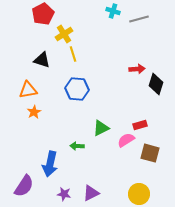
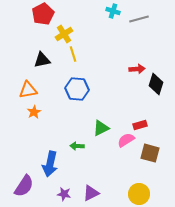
black triangle: rotated 30 degrees counterclockwise
